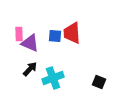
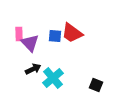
red trapezoid: rotated 50 degrees counterclockwise
purple triangle: rotated 24 degrees clockwise
black arrow: moved 3 px right; rotated 21 degrees clockwise
cyan cross: rotated 20 degrees counterclockwise
black square: moved 3 px left, 3 px down
